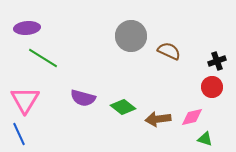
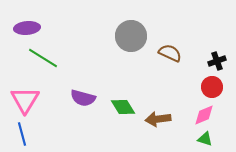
brown semicircle: moved 1 px right, 2 px down
green diamond: rotated 20 degrees clockwise
pink diamond: moved 12 px right, 2 px up; rotated 10 degrees counterclockwise
blue line: moved 3 px right; rotated 10 degrees clockwise
